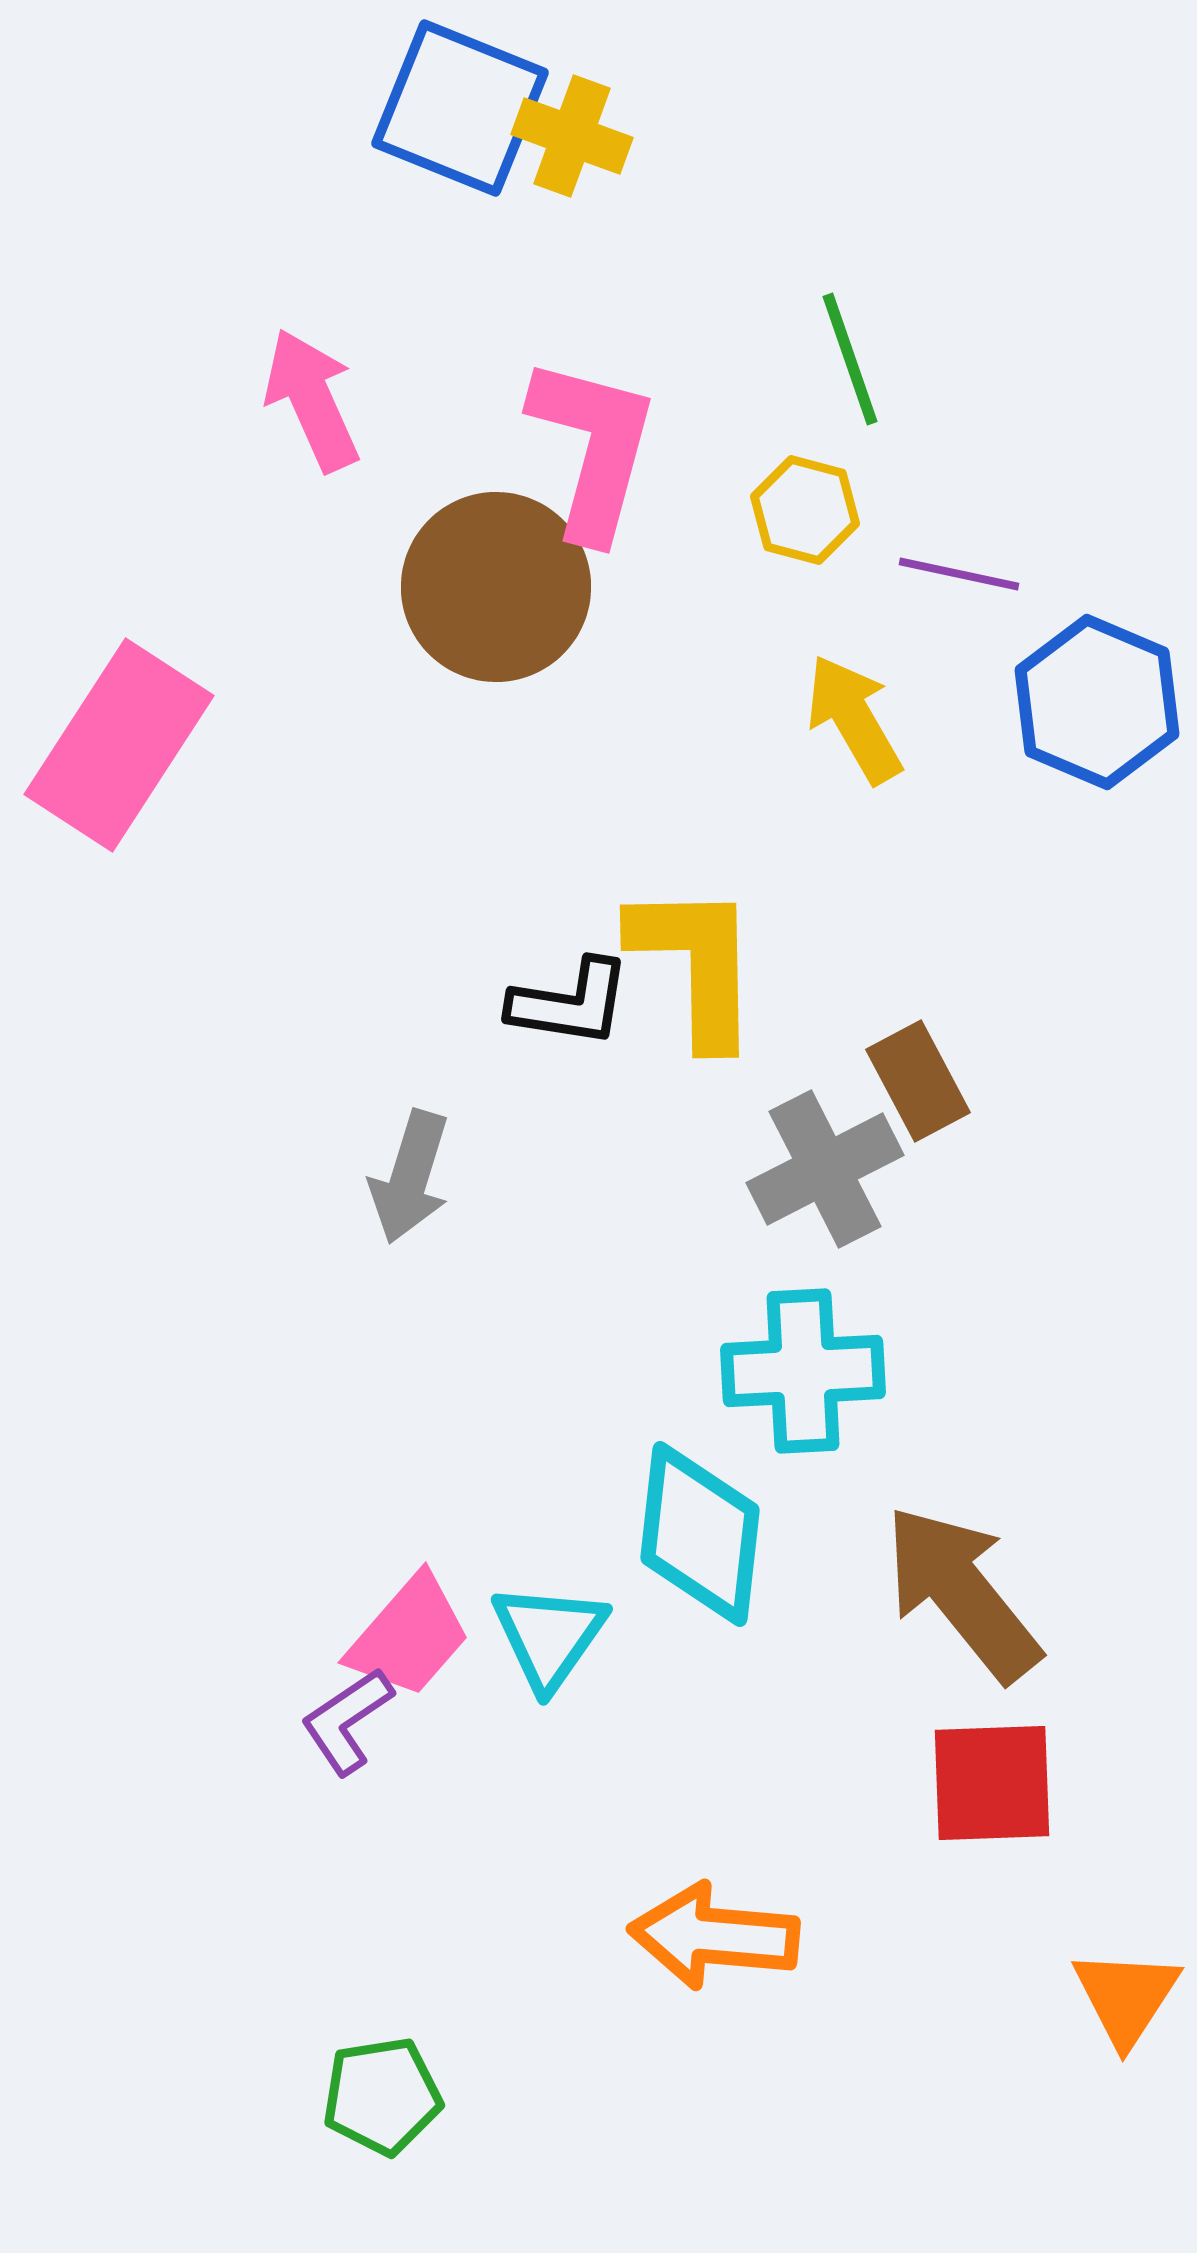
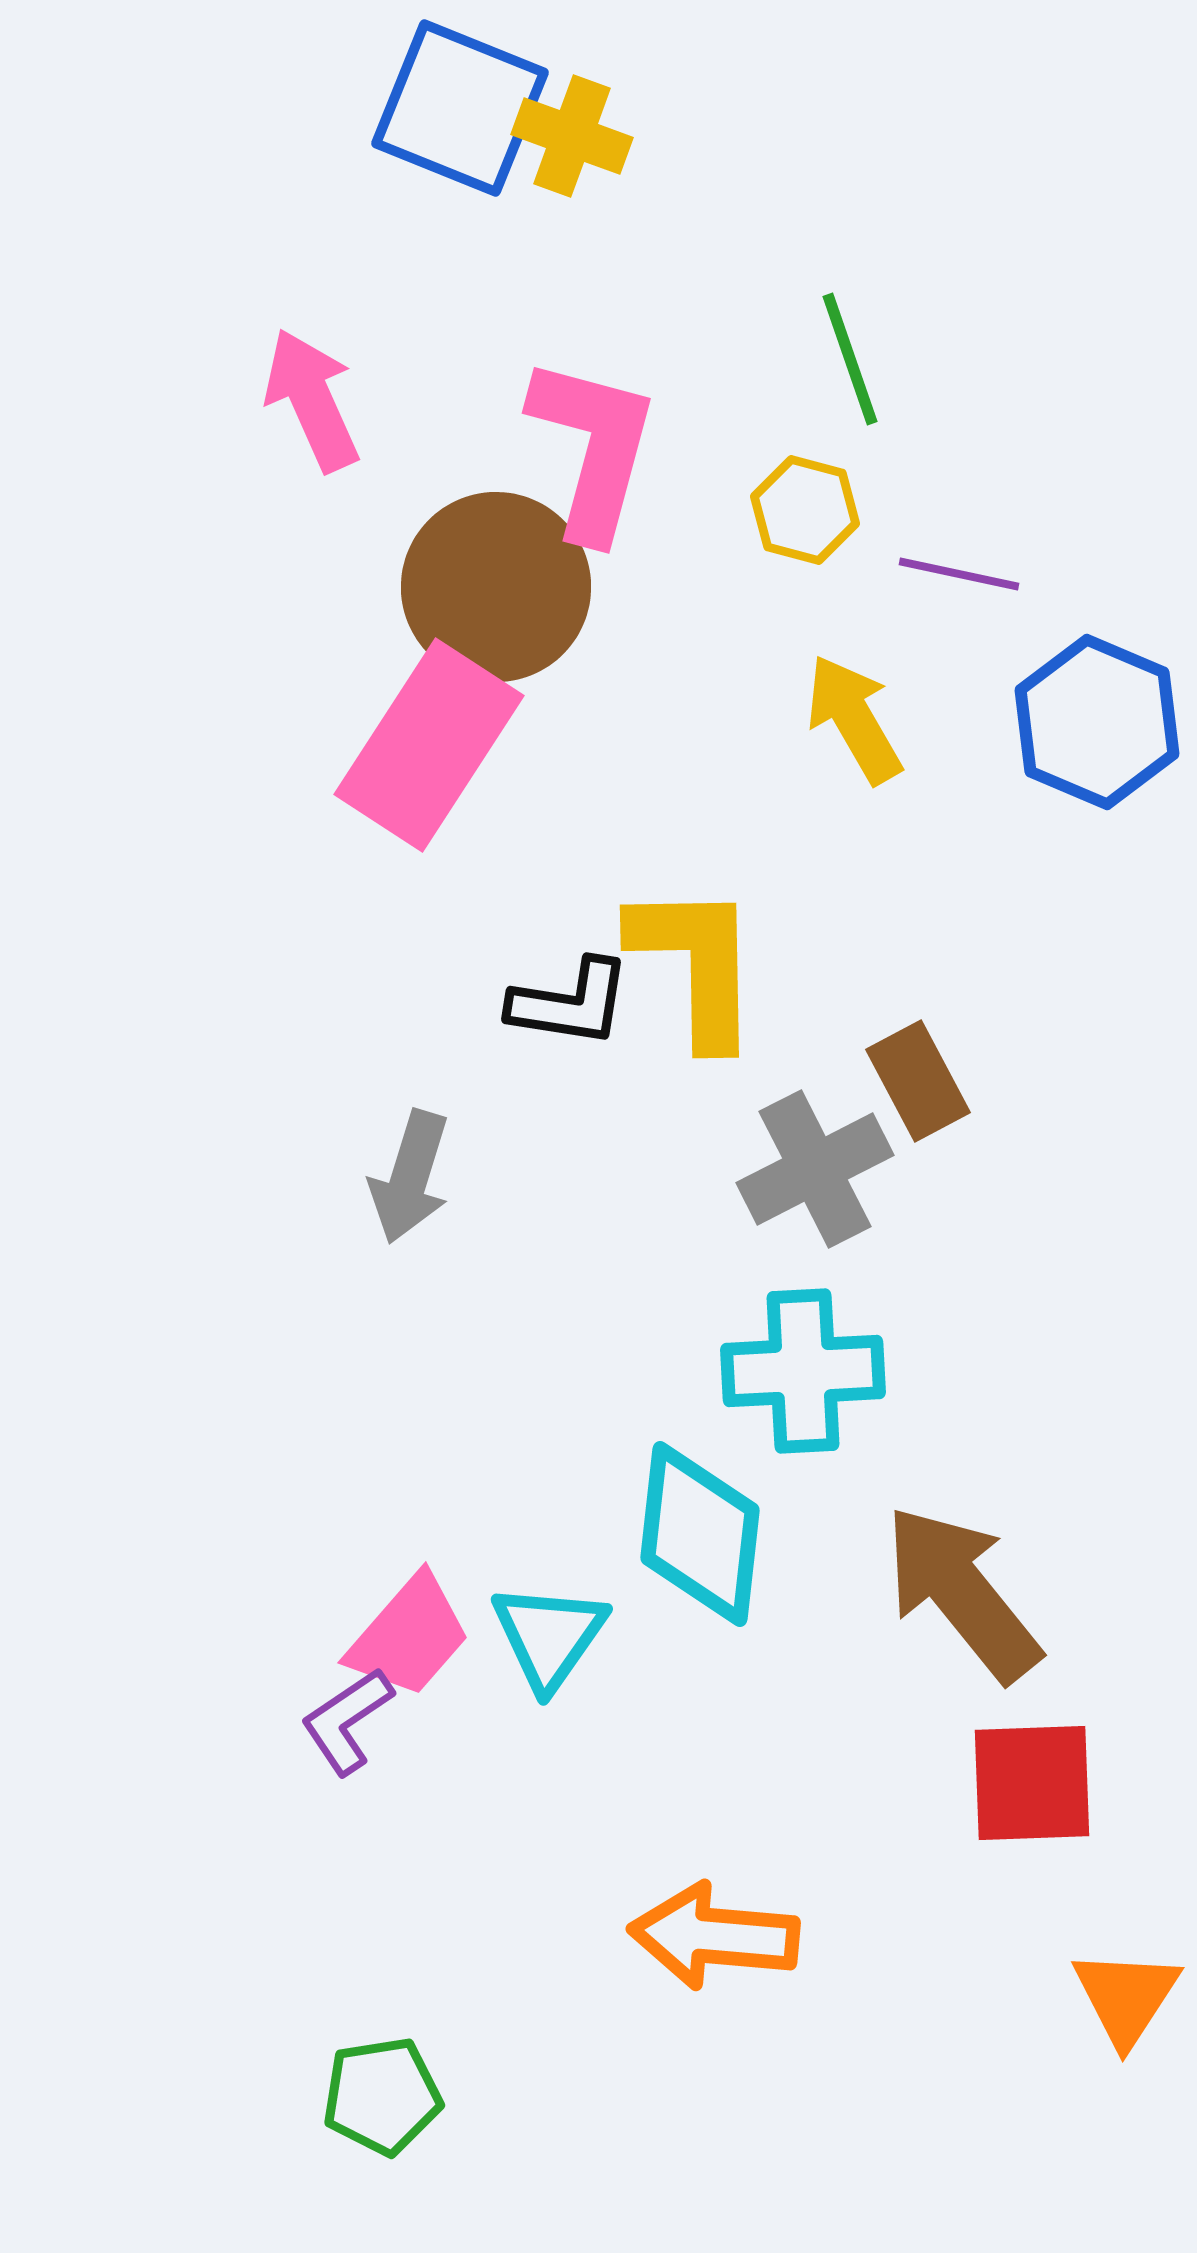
blue hexagon: moved 20 px down
pink rectangle: moved 310 px right
gray cross: moved 10 px left
red square: moved 40 px right
